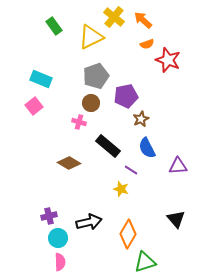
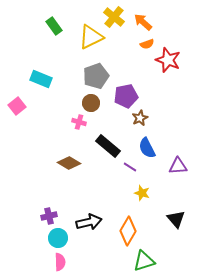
orange arrow: moved 2 px down
pink square: moved 17 px left
brown star: moved 1 px left, 1 px up
purple line: moved 1 px left, 3 px up
yellow star: moved 21 px right, 4 px down
orange diamond: moved 3 px up
green triangle: moved 1 px left, 1 px up
